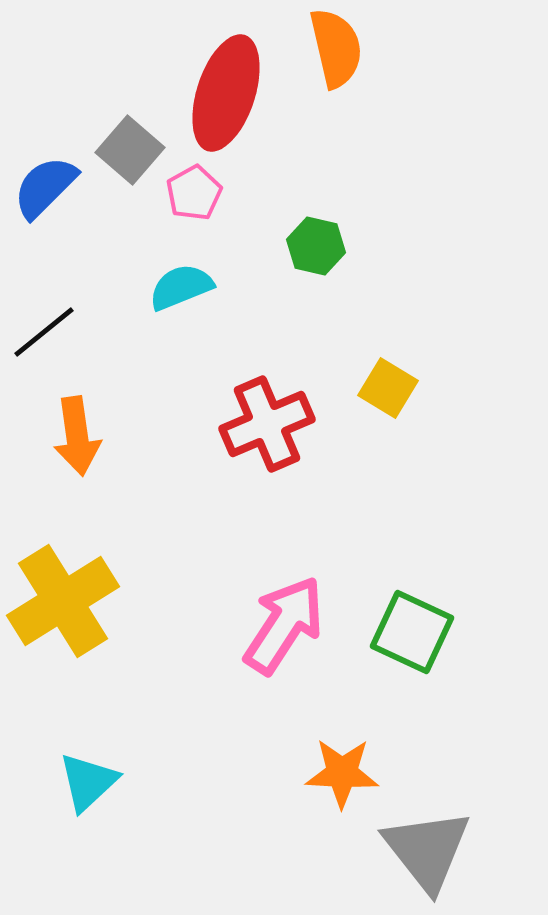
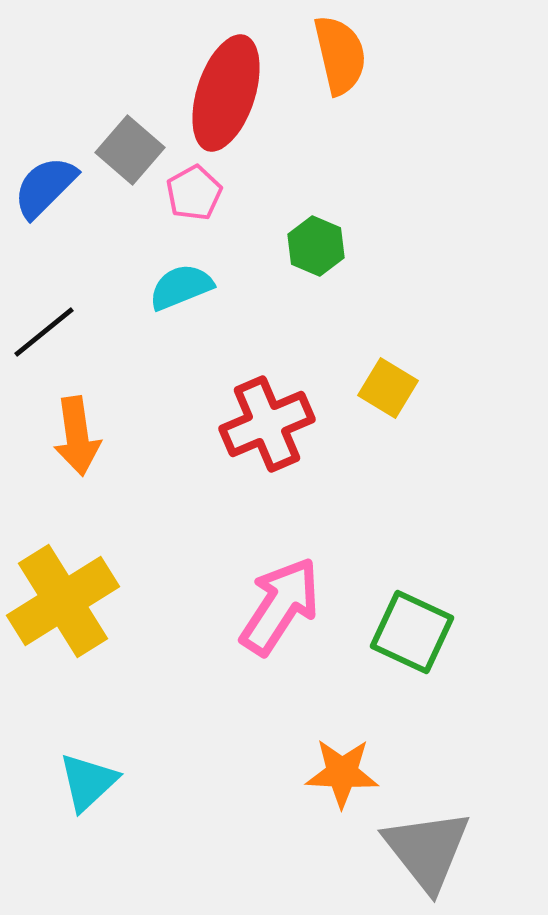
orange semicircle: moved 4 px right, 7 px down
green hexagon: rotated 10 degrees clockwise
pink arrow: moved 4 px left, 19 px up
